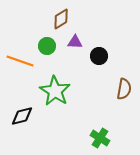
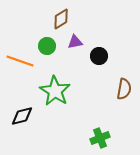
purple triangle: rotated 14 degrees counterclockwise
green cross: rotated 36 degrees clockwise
